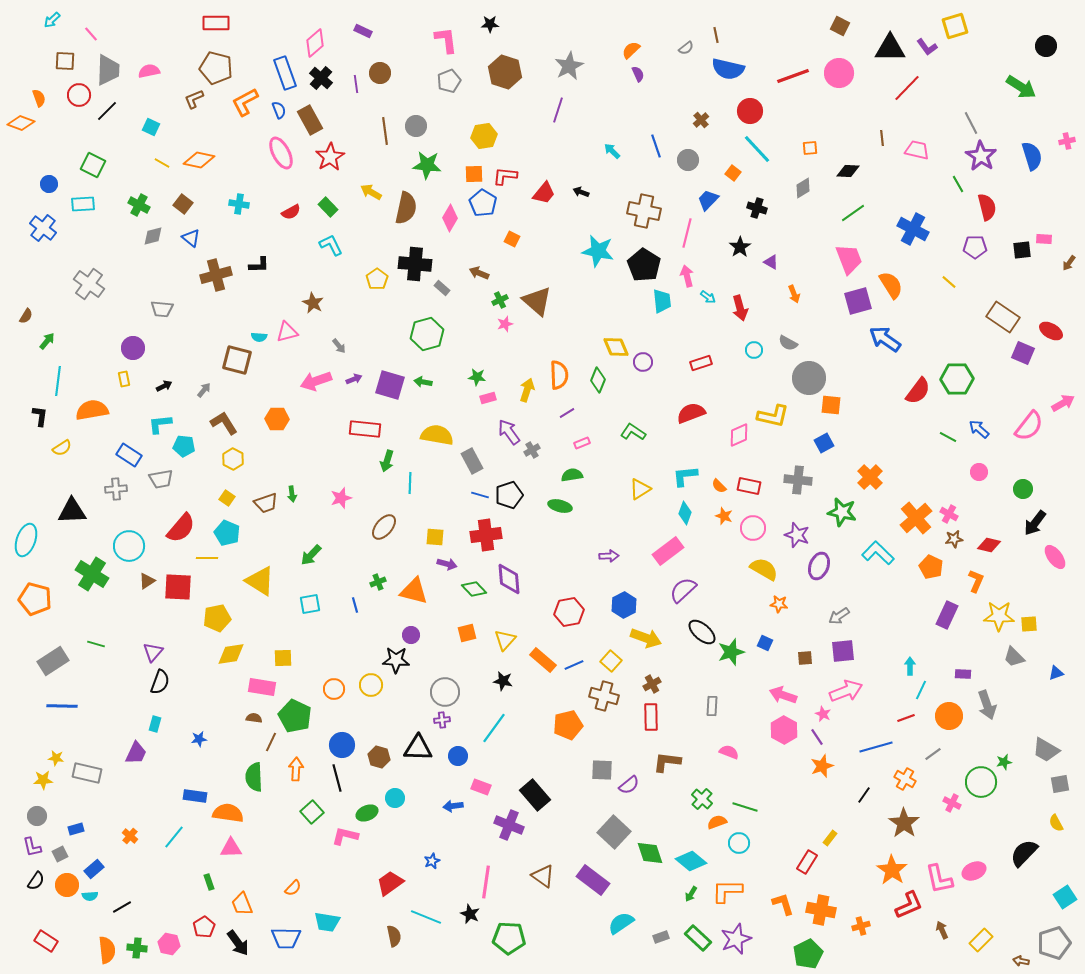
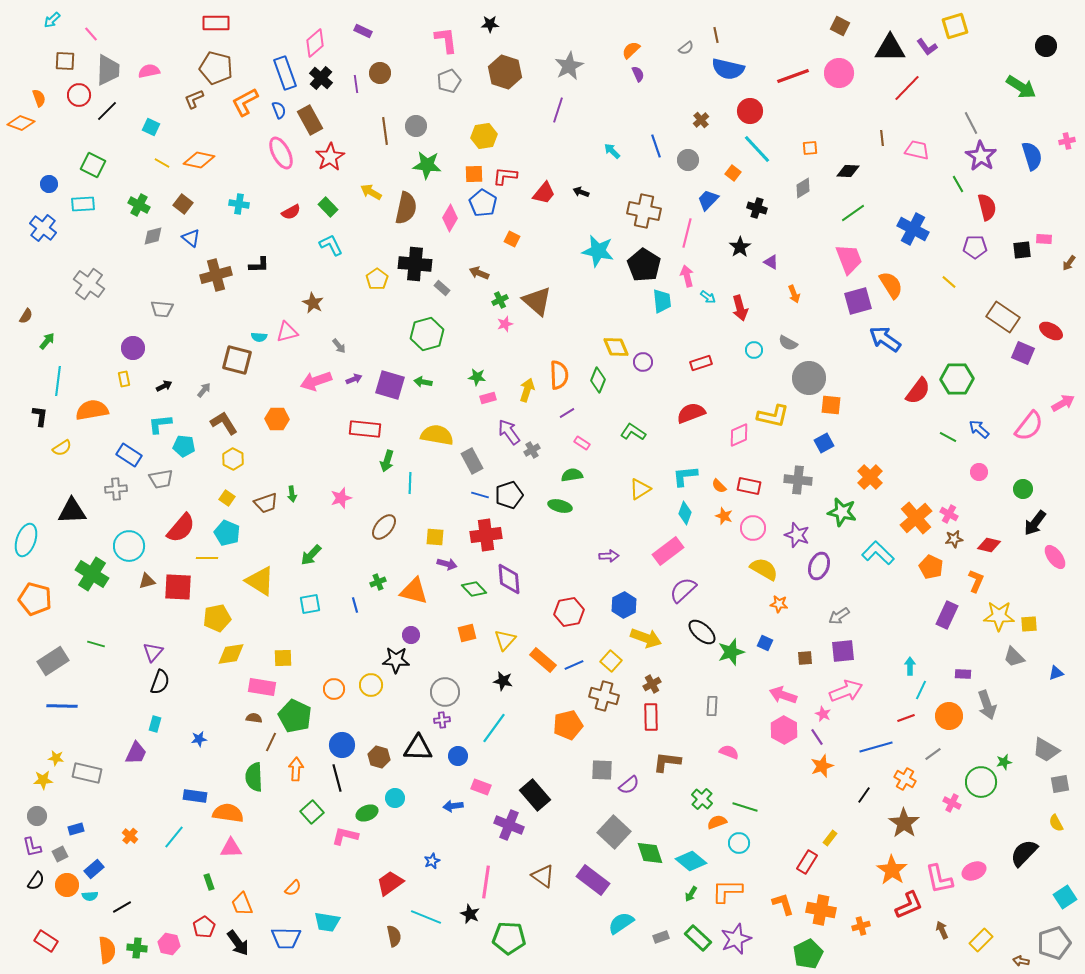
pink rectangle at (582, 443): rotated 56 degrees clockwise
brown triangle at (147, 581): rotated 18 degrees clockwise
